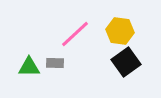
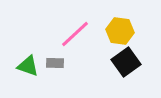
green triangle: moved 1 px left, 1 px up; rotated 20 degrees clockwise
